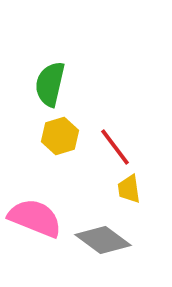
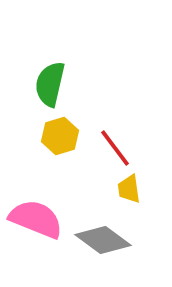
red line: moved 1 px down
pink semicircle: moved 1 px right, 1 px down
